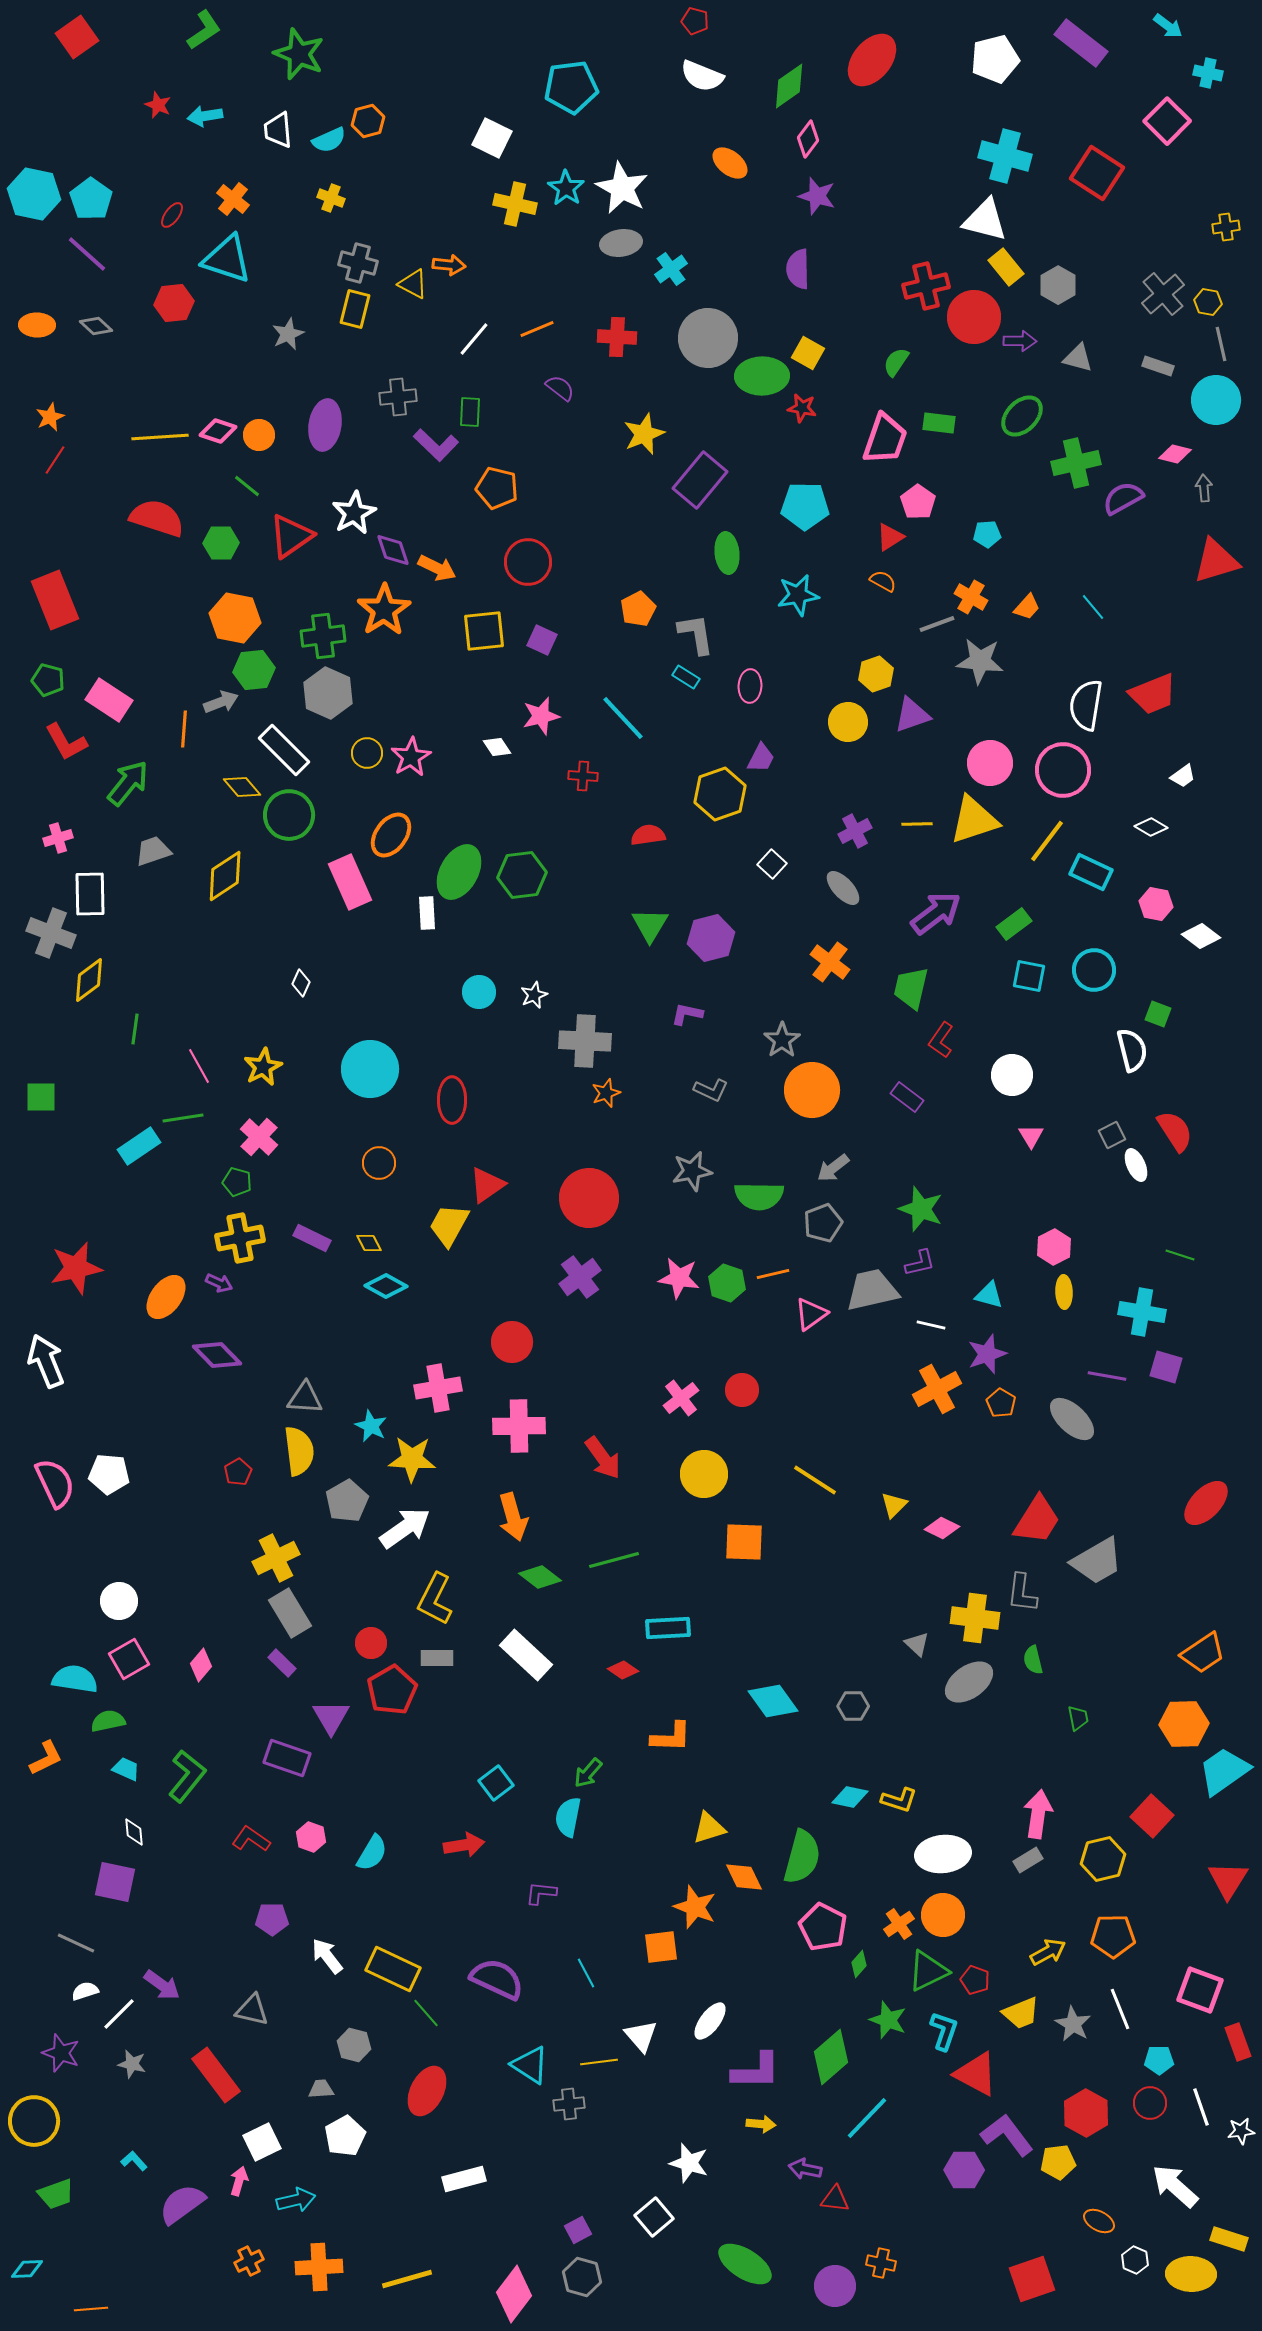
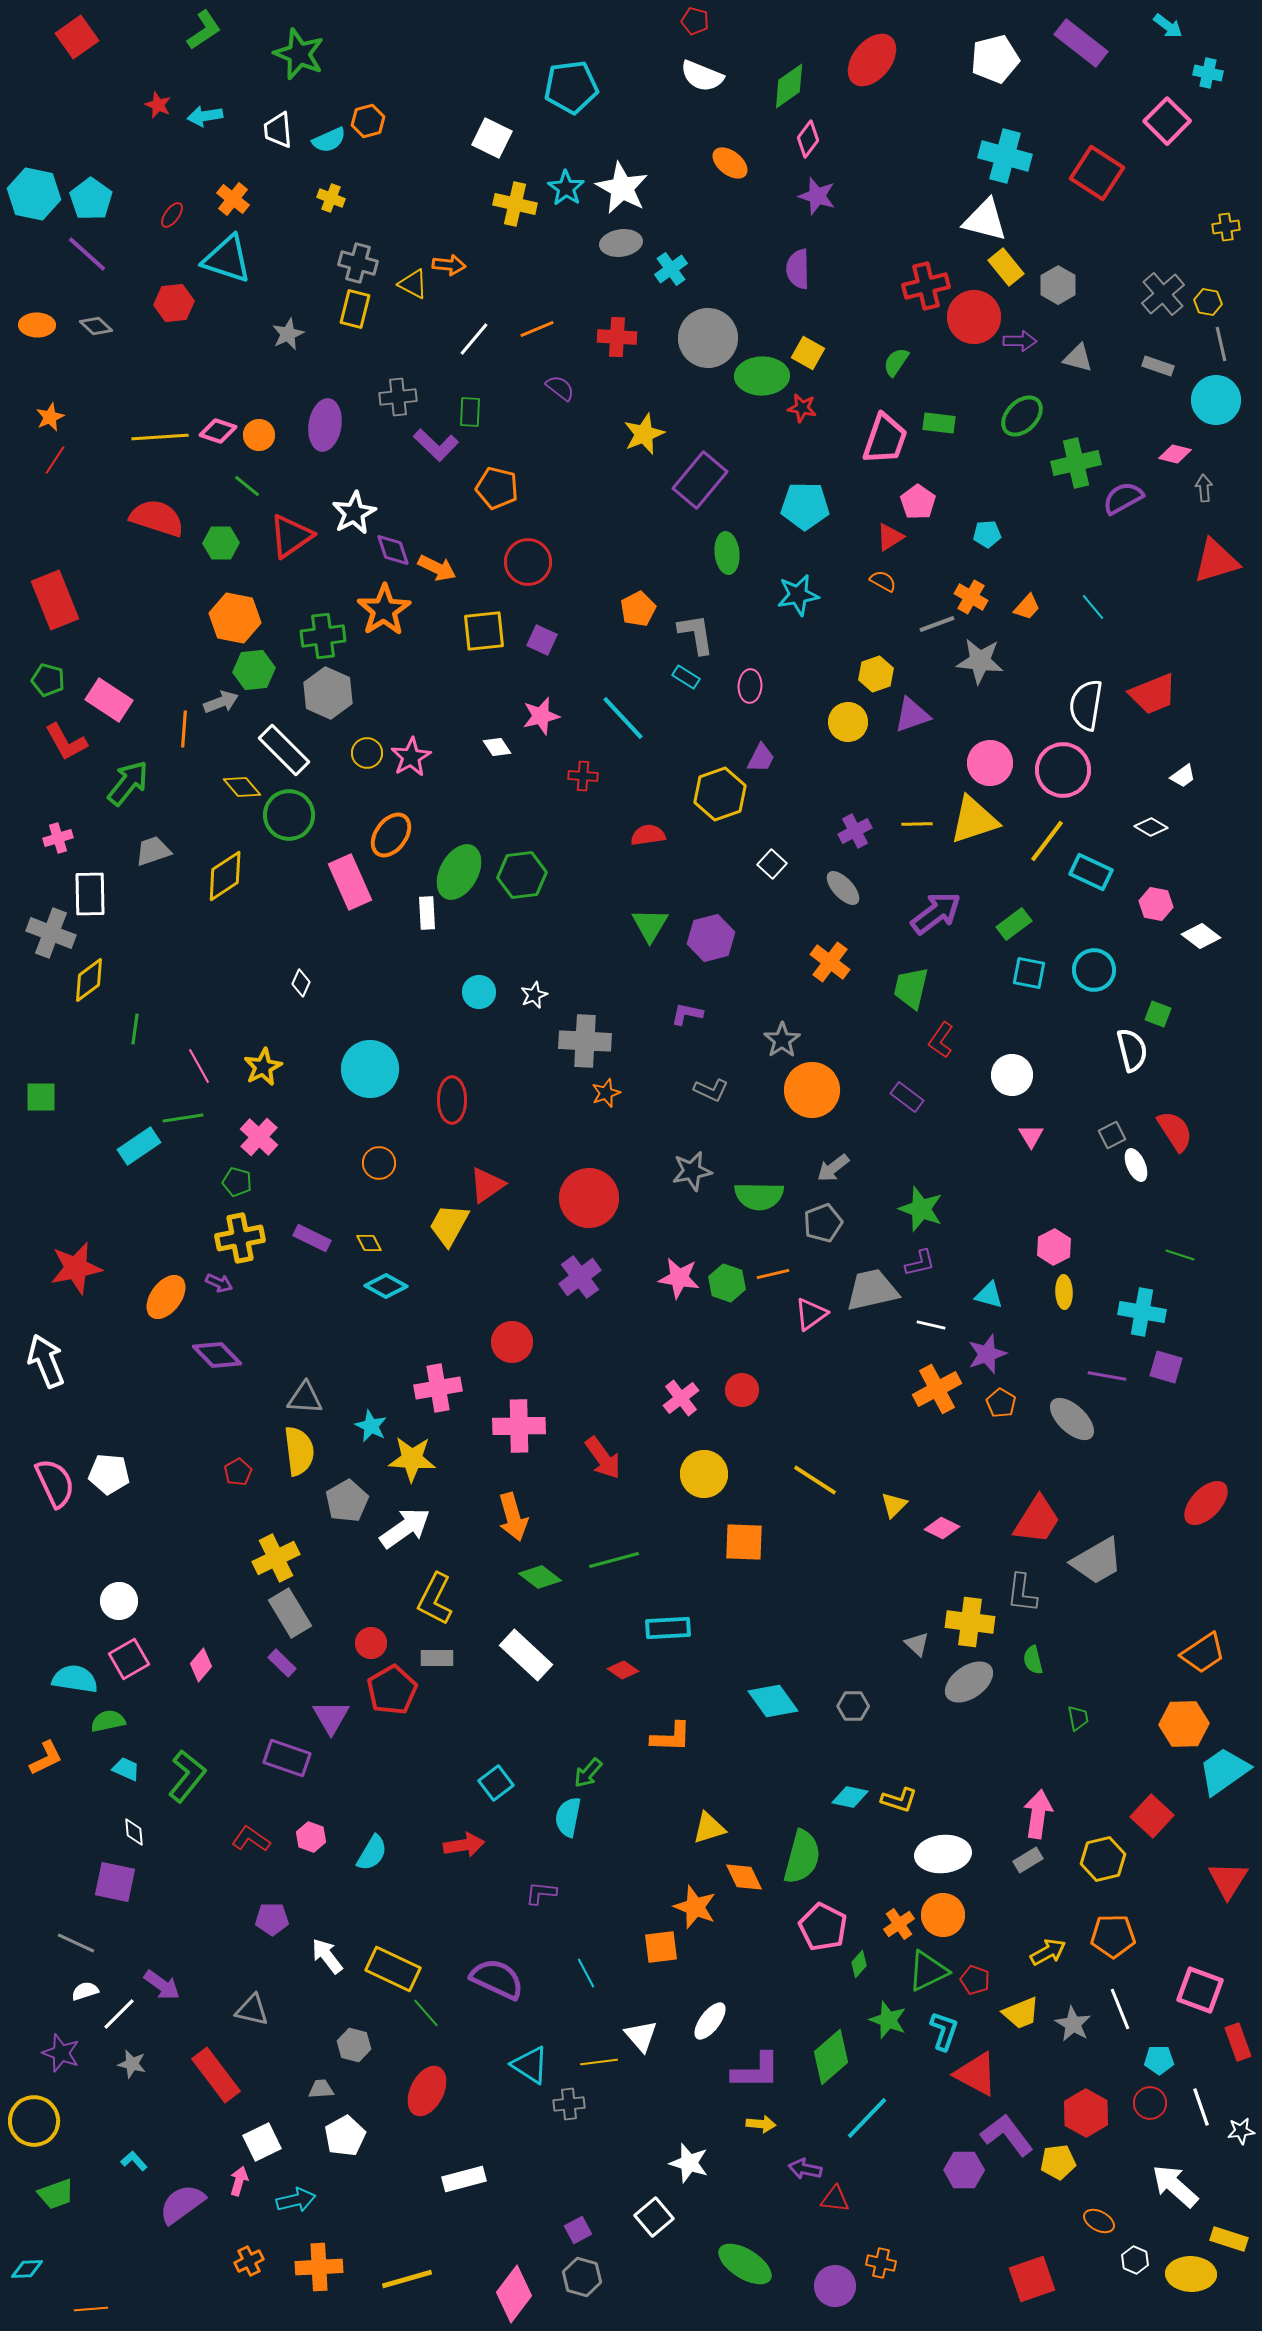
cyan square at (1029, 976): moved 3 px up
yellow cross at (975, 1618): moved 5 px left, 4 px down
